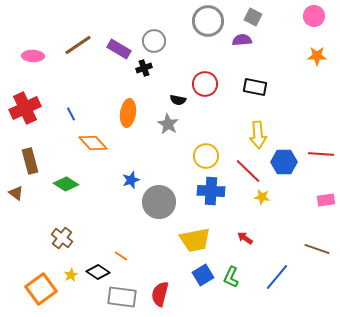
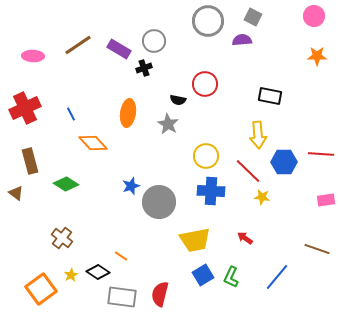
black rectangle at (255, 87): moved 15 px right, 9 px down
blue star at (131, 180): moved 6 px down
